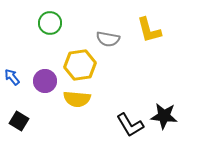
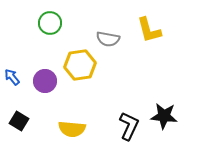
yellow semicircle: moved 5 px left, 30 px down
black L-shape: moved 1 px left, 1 px down; rotated 124 degrees counterclockwise
